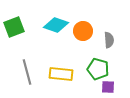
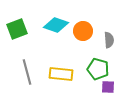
green square: moved 3 px right, 2 px down
